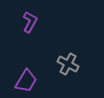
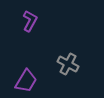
purple L-shape: moved 1 px up
